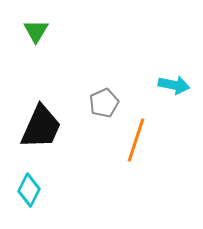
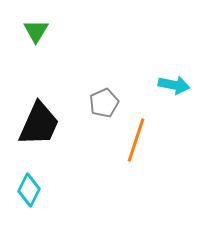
black trapezoid: moved 2 px left, 3 px up
